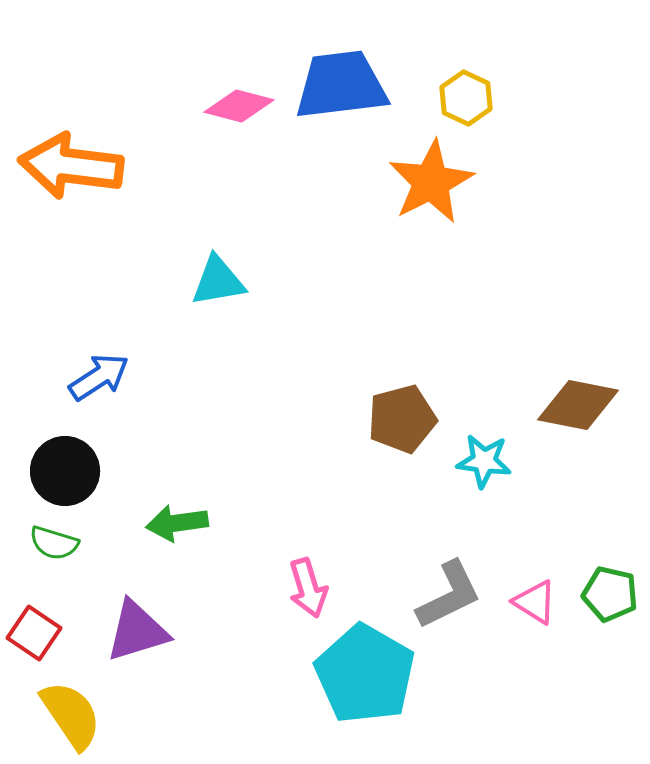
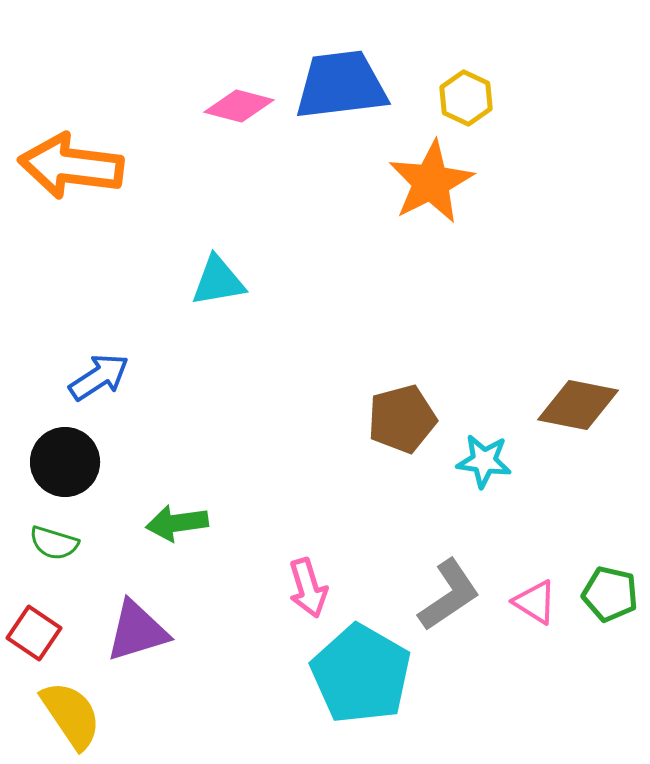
black circle: moved 9 px up
gray L-shape: rotated 8 degrees counterclockwise
cyan pentagon: moved 4 px left
